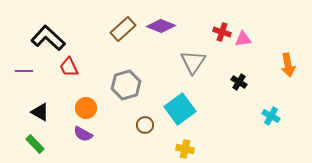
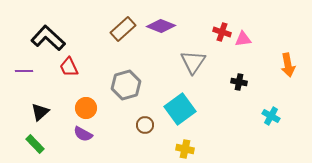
black cross: rotated 21 degrees counterclockwise
black triangle: rotated 48 degrees clockwise
